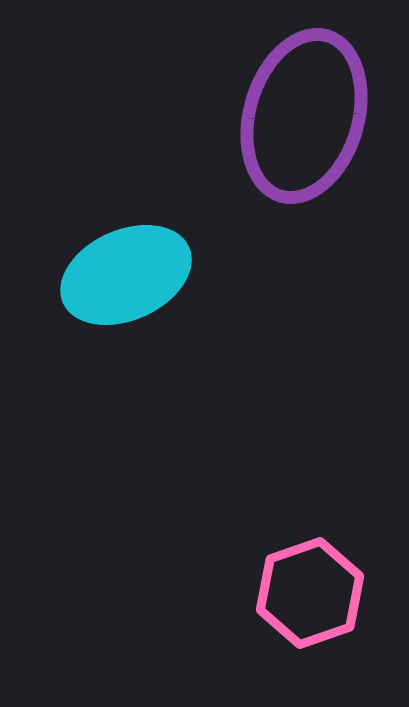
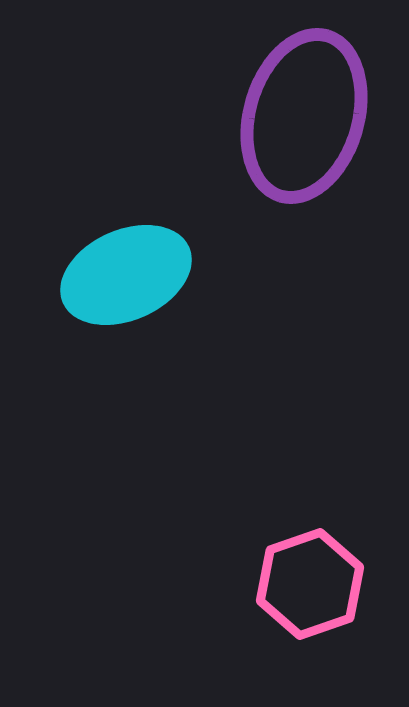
pink hexagon: moved 9 px up
